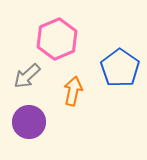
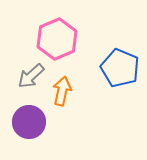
blue pentagon: rotated 12 degrees counterclockwise
gray arrow: moved 4 px right
orange arrow: moved 11 px left
